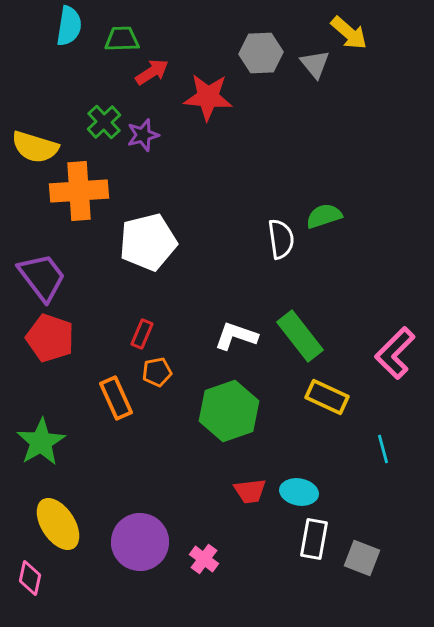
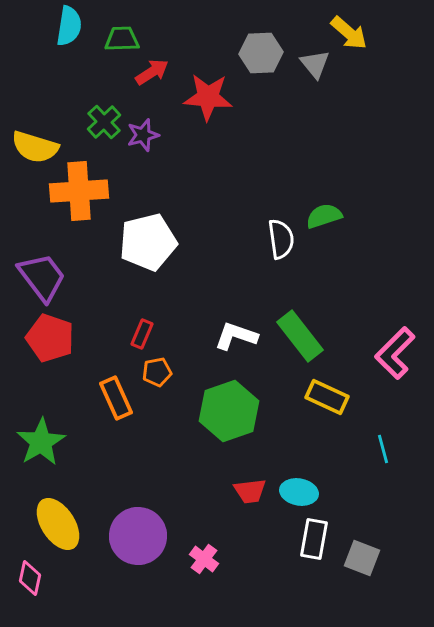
purple circle: moved 2 px left, 6 px up
